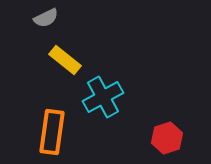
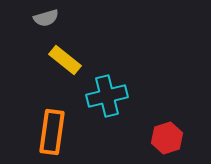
gray semicircle: rotated 10 degrees clockwise
cyan cross: moved 4 px right, 1 px up; rotated 15 degrees clockwise
